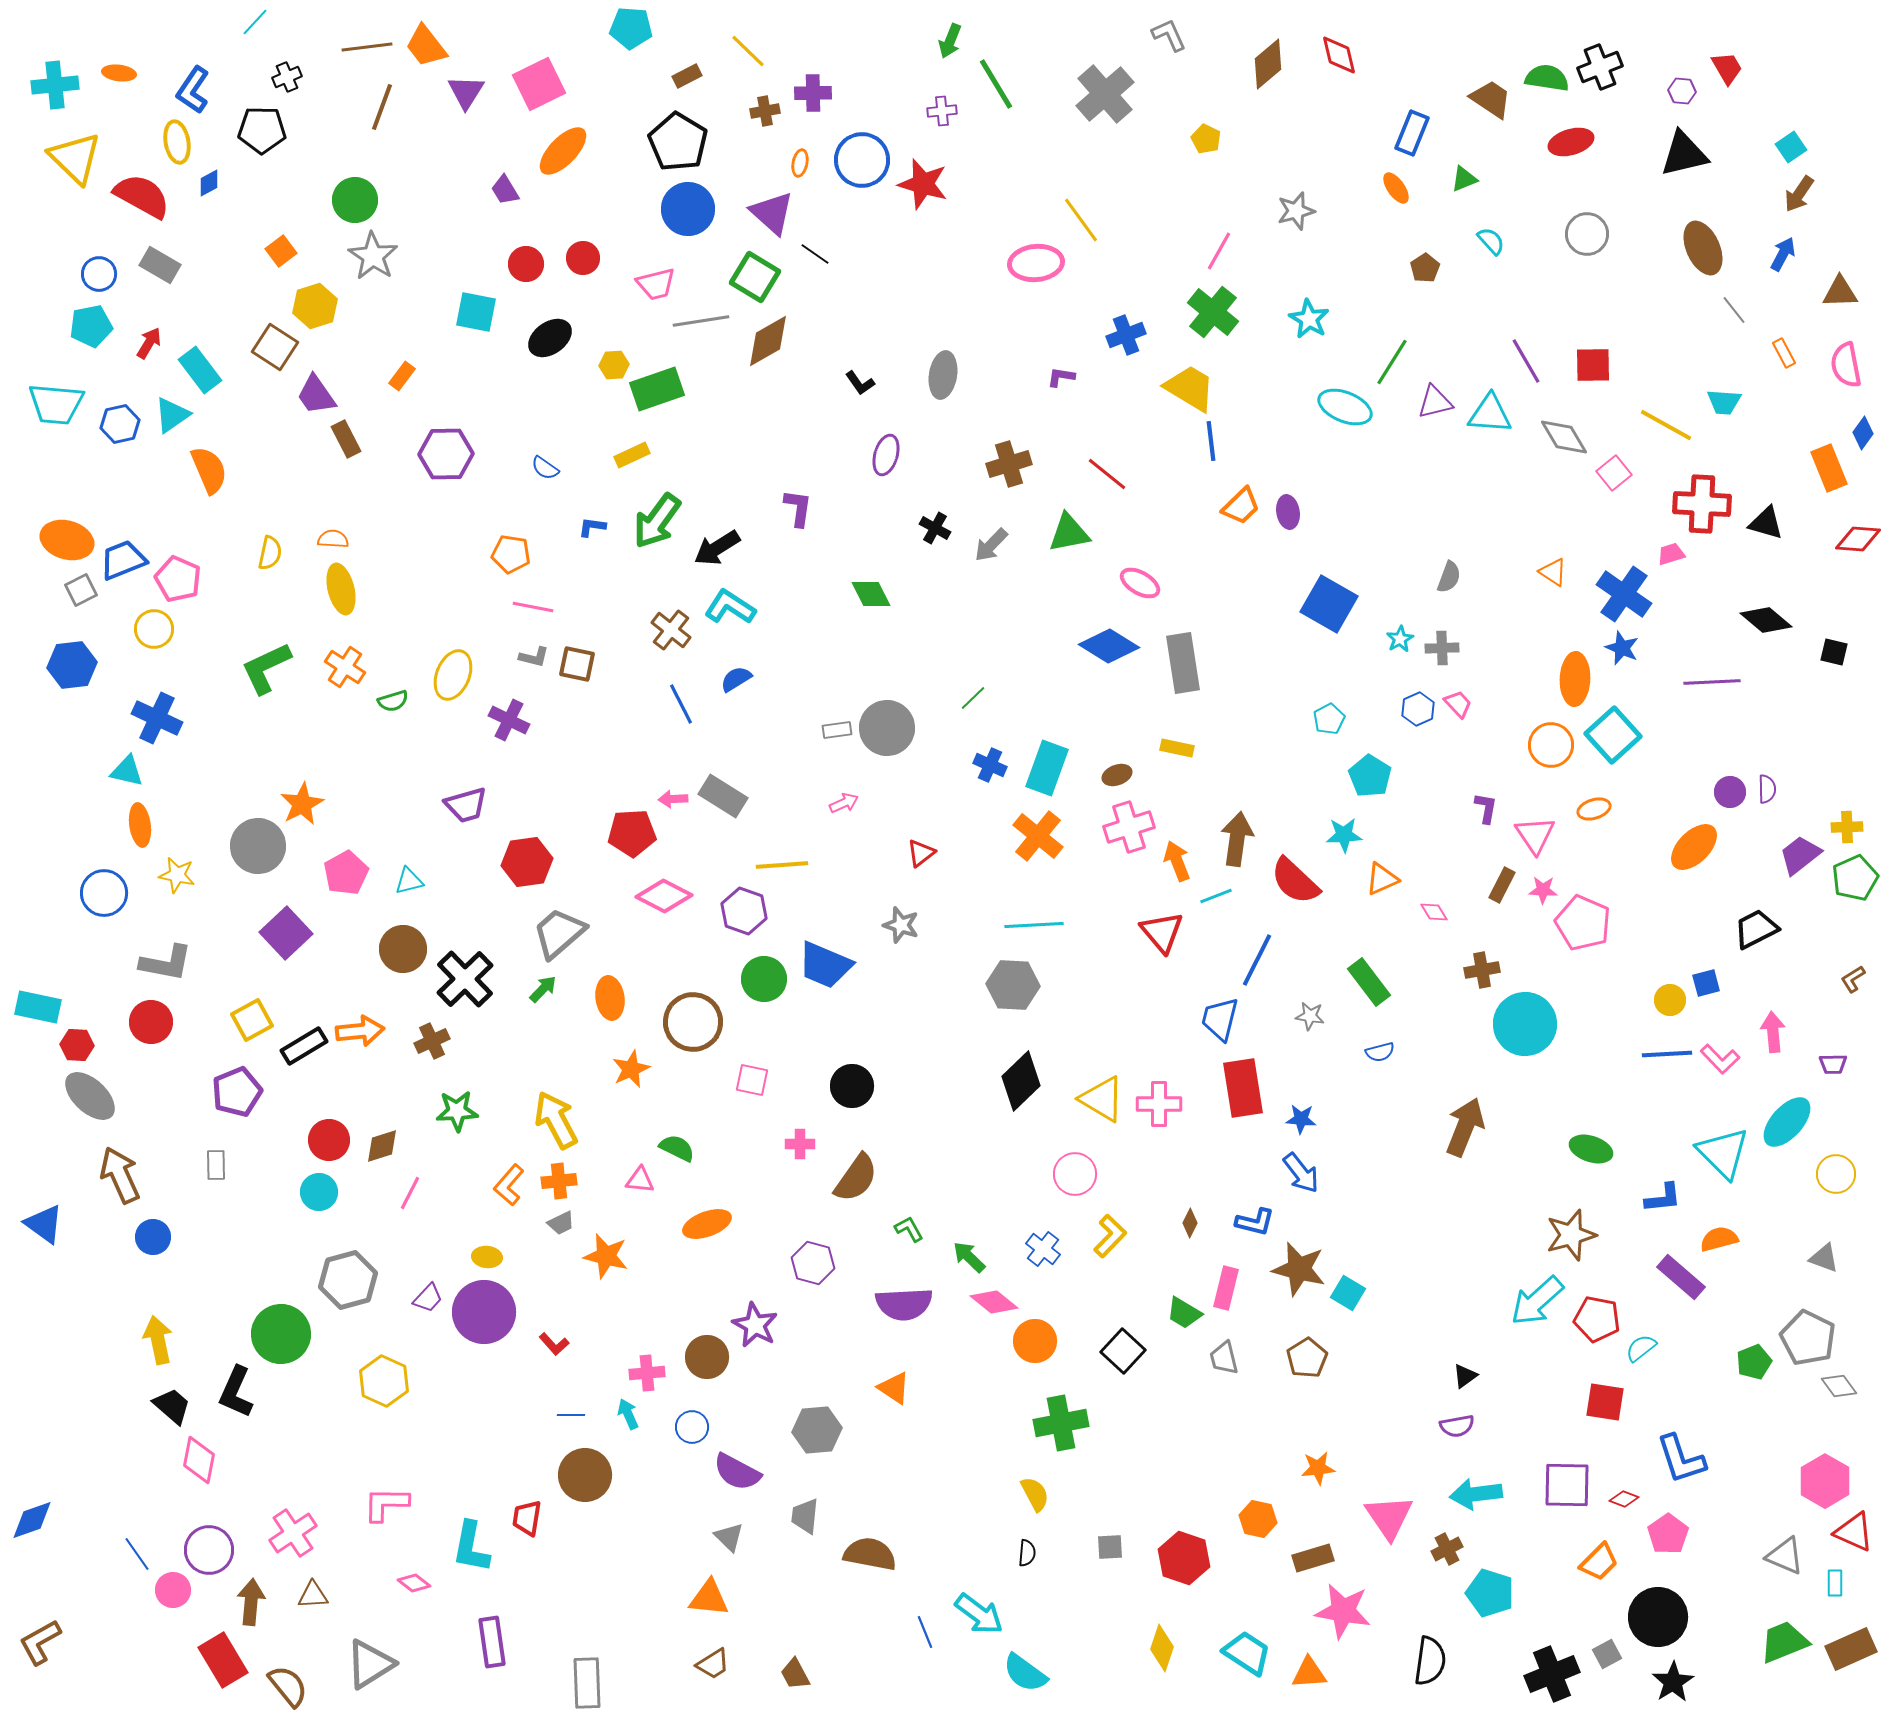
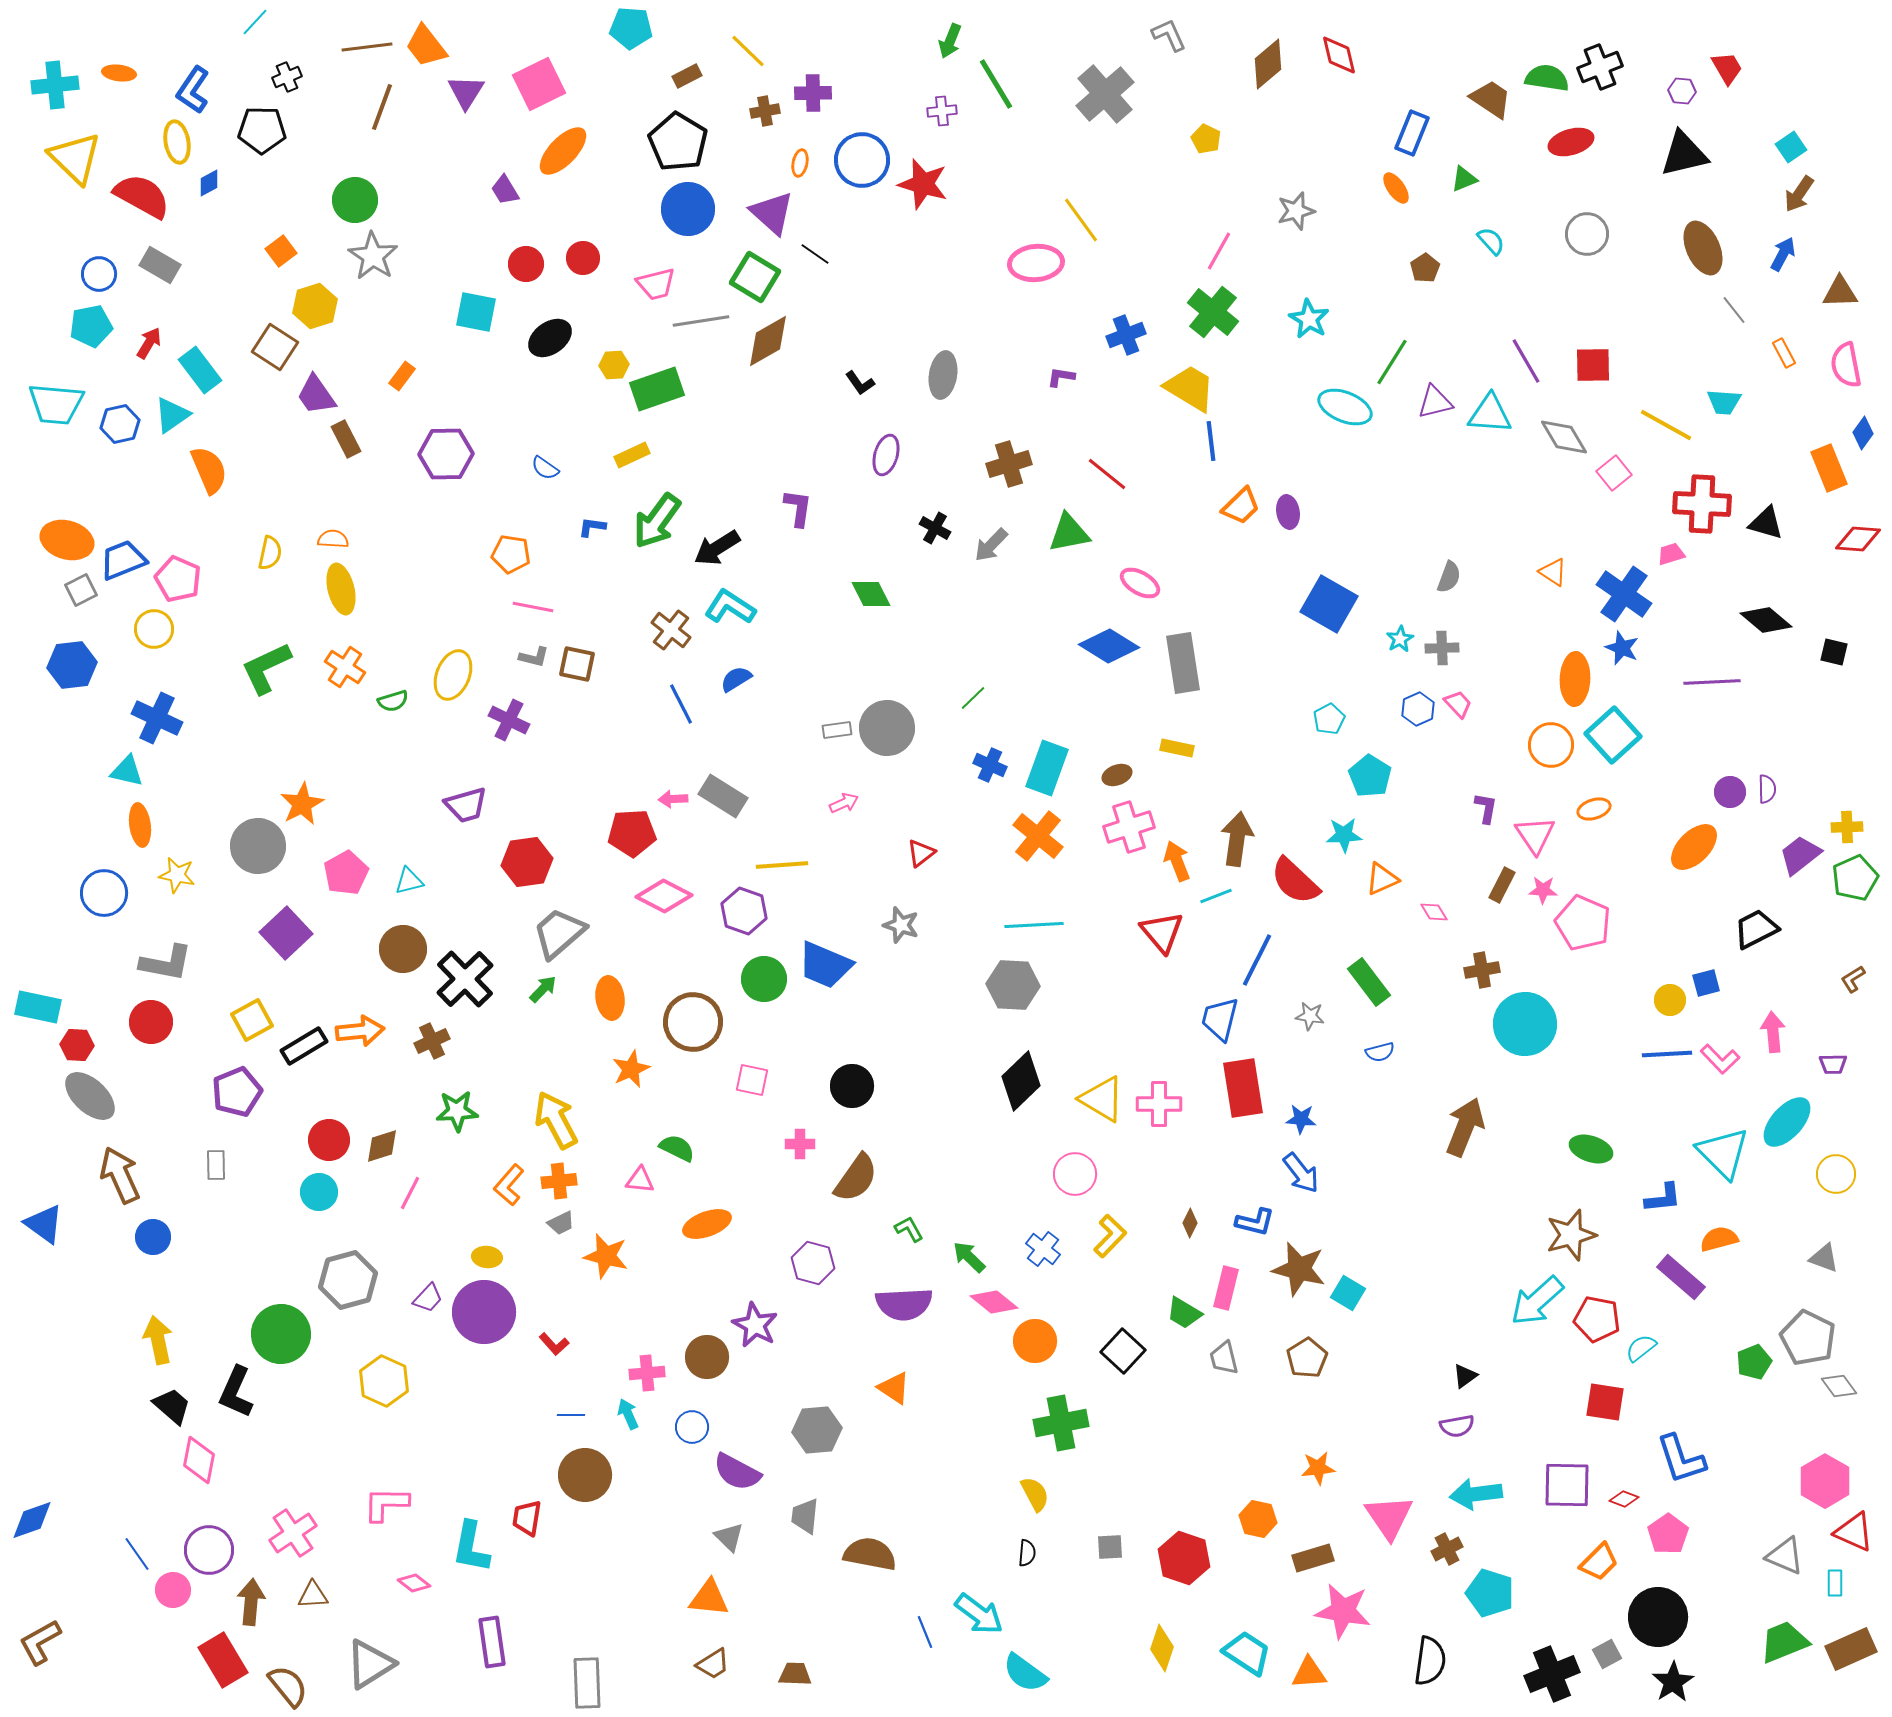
brown trapezoid at (795, 1674): rotated 120 degrees clockwise
